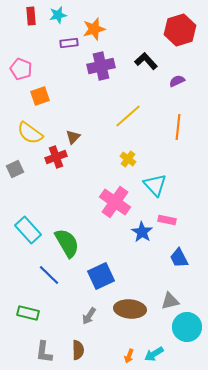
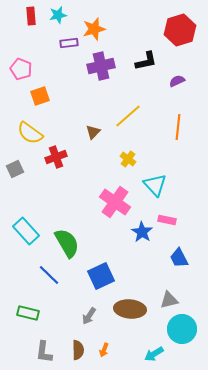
black L-shape: rotated 120 degrees clockwise
brown triangle: moved 20 px right, 5 px up
cyan rectangle: moved 2 px left, 1 px down
gray triangle: moved 1 px left, 1 px up
cyan circle: moved 5 px left, 2 px down
orange arrow: moved 25 px left, 6 px up
